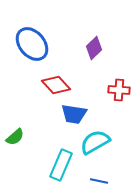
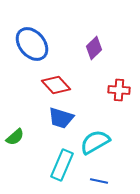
blue trapezoid: moved 13 px left, 4 px down; rotated 8 degrees clockwise
cyan rectangle: moved 1 px right
